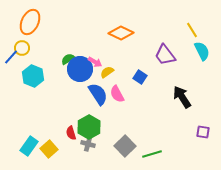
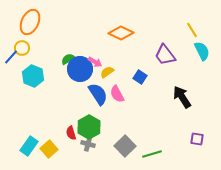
purple square: moved 6 px left, 7 px down
